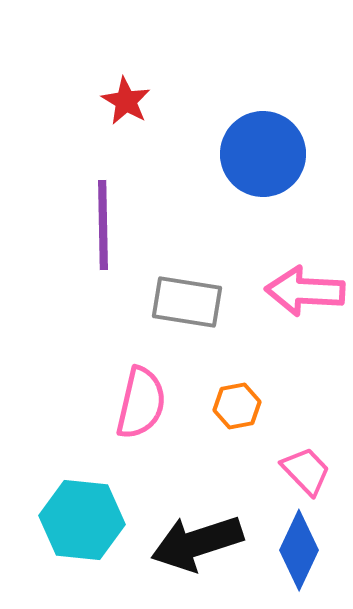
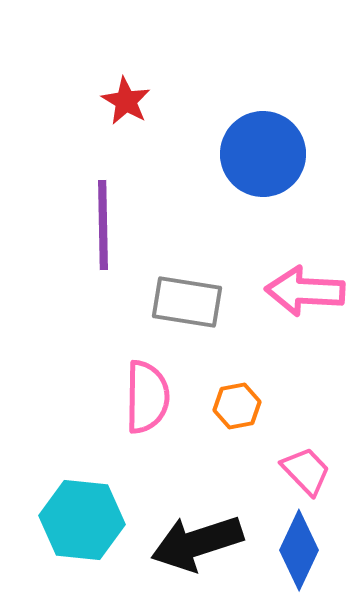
pink semicircle: moved 6 px right, 6 px up; rotated 12 degrees counterclockwise
